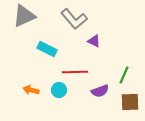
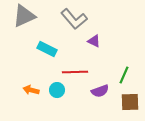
cyan circle: moved 2 px left
